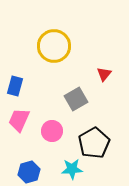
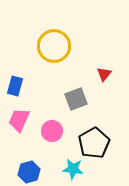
gray square: rotated 10 degrees clockwise
cyan star: moved 1 px right; rotated 10 degrees clockwise
